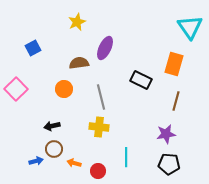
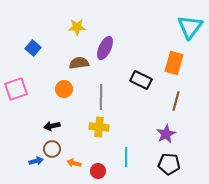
yellow star: moved 5 px down; rotated 24 degrees clockwise
cyan triangle: rotated 12 degrees clockwise
blue square: rotated 21 degrees counterclockwise
orange rectangle: moved 1 px up
pink square: rotated 25 degrees clockwise
gray line: rotated 15 degrees clockwise
purple star: rotated 18 degrees counterclockwise
brown circle: moved 2 px left
